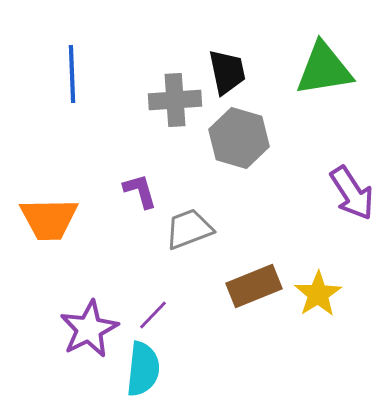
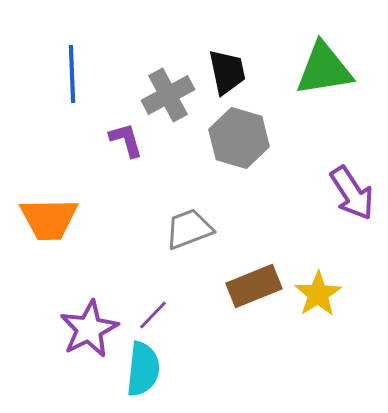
gray cross: moved 7 px left, 5 px up; rotated 24 degrees counterclockwise
purple L-shape: moved 14 px left, 51 px up
